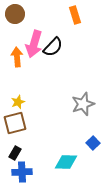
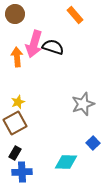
orange rectangle: rotated 24 degrees counterclockwise
black semicircle: rotated 115 degrees counterclockwise
brown square: rotated 15 degrees counterclockwise
